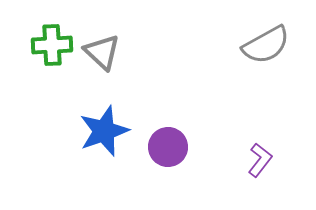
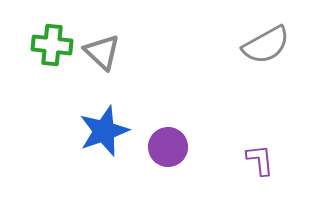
green cross: rotated 9 degrees clockwise
purple L-shape: rotated 44 degrees counterclockwise
